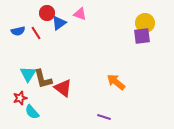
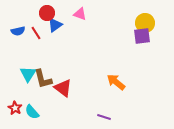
blue triangle: moved 4 px left, 2 px down
red star: moved 5 px left, 10 px down; rotated 24 degrees counterclockwise
